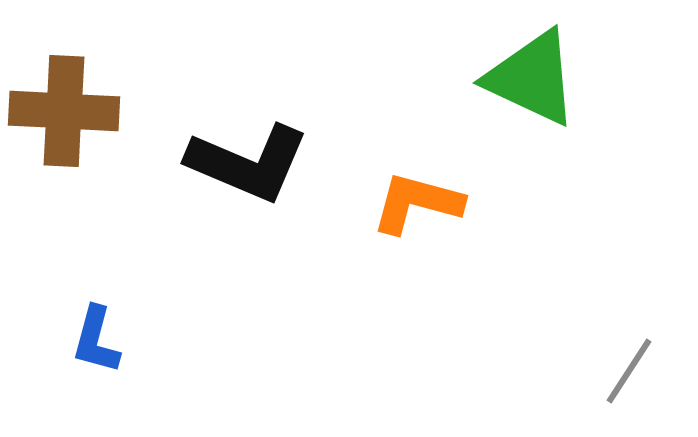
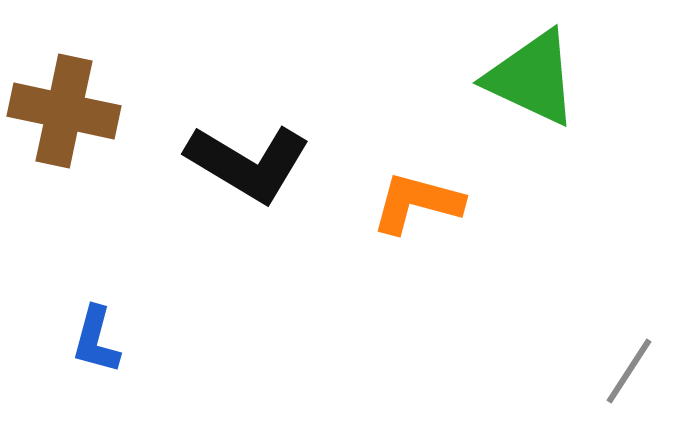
brown cross: rotated 9 degrees clockwise
black L-shape: rotated 8 degrees clockwise
